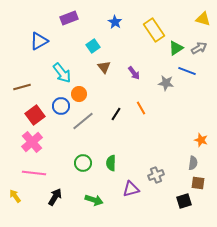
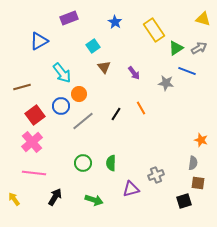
yellow arrow: moved 1 px left, 3 px down
